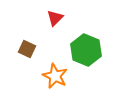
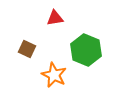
red triangle: rotated 36 degrees clockwise
orange star: moved 1 px left, 1 px up
